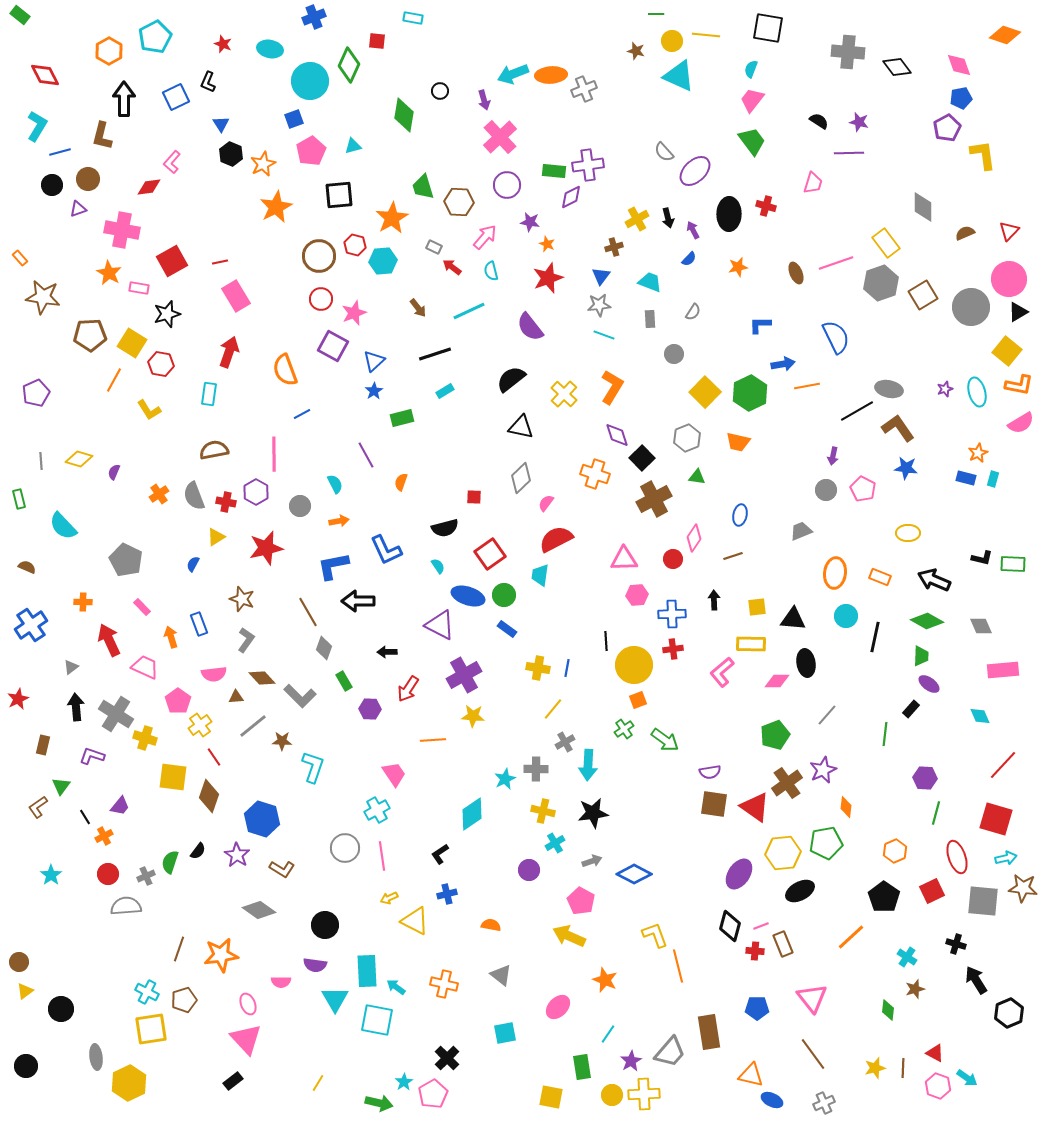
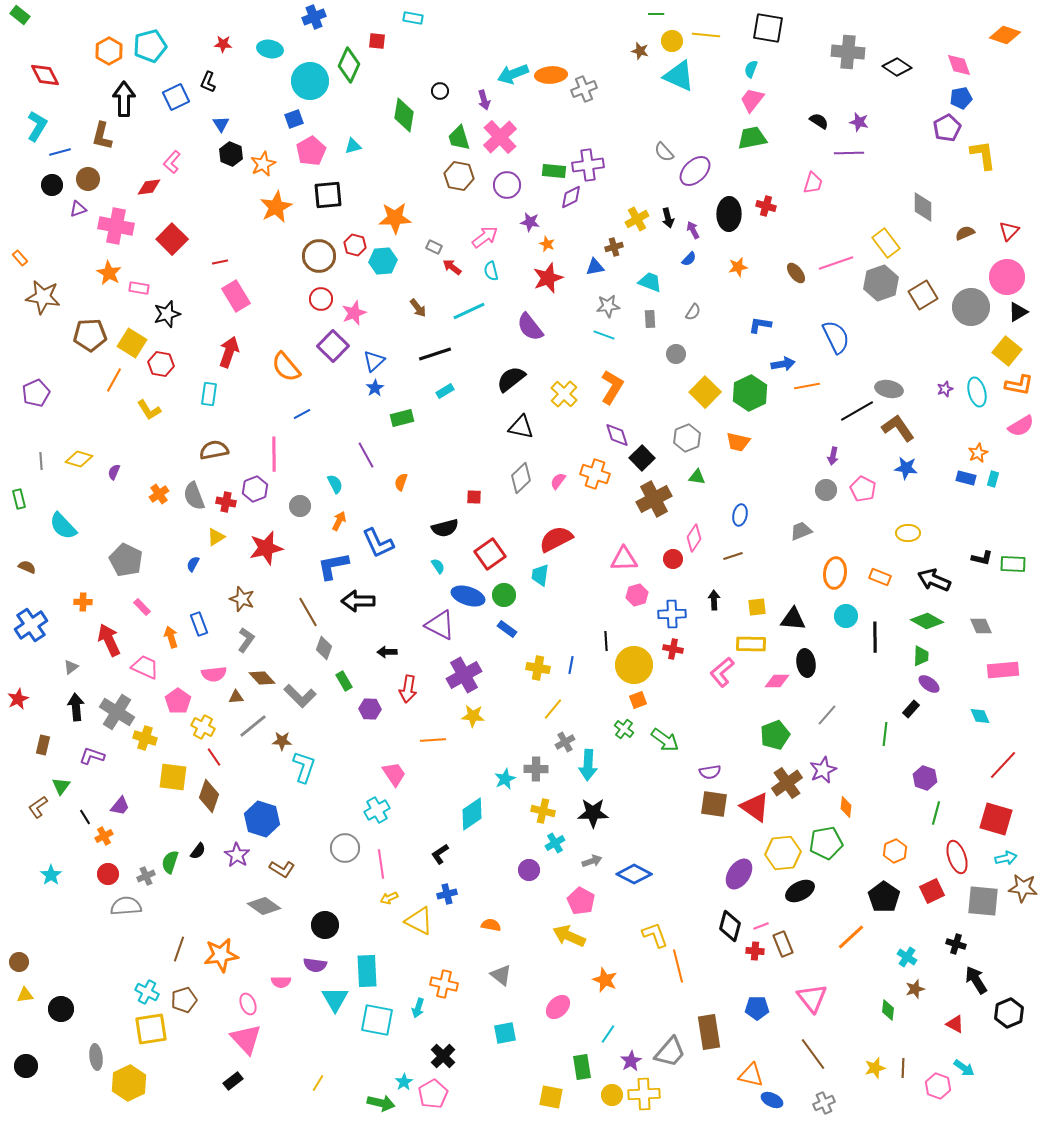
cyan pentagon at (155, 37): moved 5 px left, 9 px down; rotated 12 degrees clockwise
red star at (223, 44): rotated 18 degrees counterclockwise
brown star at (636, 51): moved 4 px right
black diamond at (897, 67): rotated 20 degrees counterclockwise
green trapezoid at (752, 141): moved 3 px up; rotated 64 degrees counterclockwise
green trapezoid at (423, 187): moved 36 px right, 49 px up
black square at (339, 195): moved 11 px left
brown hexagon at (459, 202): moved 26 px up; rotated 8 degrees clockwise
orange star at (392, 218): moved 3 px right; rotated 28 degrees clockwise
pink cross at (122, 230): moved 6 px left, 4 px up
pink arrow at (485, 237): rotated 12 degrees clockwise
red square at (172, 261): moved 22 px up; rotated 16 degrees counterclockwise
brown ellipse at (796, 273): rotated 15 degrees counterclockwise
blue triangle at (601, 276): moved 6 px left, 9 px up; rotated 42 degrees clockwise
pink circle at (1009, 279): moved 2 px left, 2 px up
gray star at (599, 305): moved 9 px right, 1 px down
blue L-shape at (760, 325): rotated 10 degrees clockwise
purple square at (333, 346): rotated 16 degrees clockwise
gray circle at (674, 354): moved 2 px right
orange semicircle at (285, 370): moved 1 px right, 3 px up; rotated 20 degrees counterclockwise
blue star at (374, 391): moved 1 px right, 3 px up
pink semicircle at (1021, 423): moved 3 px down
purple hexagon at (256, 492): moved 1 px left, 3 px up; rotated 10 degrees clockwise
pink semicircle at (546, 503): moved 12 px right, 22 px up
orange arrow at (339, 521): rotated 54 degrees counterclockwise
blue L-shape at (386, 550): moved 8 px left, 7 px up
pink hexagon at (637, 595): rotated 10 degrees counterclockwise
black line at (875, 637): rotated 12 degrees counterclockwise
red cross at (673, 649): rotated 18 degrees clockwise
blue line at (567, 668): moved 4 px right, 3 px up
red arrow at (408, 689): rotated 24 degrees counterclockwise
gray cross at (116, 714): moved 1 px right, 2 px up
yellow cross at (200, 725): moved 3 px right, 2 px down; rotated 25 degrees counterclockwise
green cross at (624, 729): rotated 18 degrees counterclockwise
cyan L-shape at (313, 767): moved 9 px left
purple hexagon at (925, 778): rotated 15 degrees clockwise
black star at (593, 813): rotated 8 degrees clockwise
pink line at (382, 856): moved 1 px left, 8 px down
gray diamond at (259, 910): moved 5 px right, 4 px up
yellow triangle at (415, 921): moved 4 px right
cyan arrow at (396, 987): moved 22 px right, 21 px down; rotated 108 degrees counterclockwise
yellow triangle at (25, 991): moved 4 px down; rotated 30 degrees clockwise
red triangle at (935, 1053): moved 20 px right, 29 px up
black cross at (447, 1058): moved 4 px left, 2 px up
cyan arrow at (967, 1078): moved 3 px left, 10 px up
green arrow at (379, 1103): moved 2 px right
